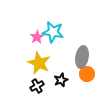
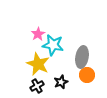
cyan star: moved 13 px down
pink star: moved 1 px right, 3 px up
yellow star: moved 1 px left, 1 px down
orange circle: moved 1 px down
black star: moved 2 px down
